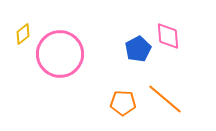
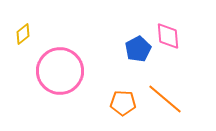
pink circle: moved 17 px down
